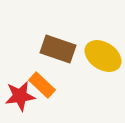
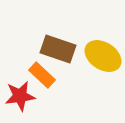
orange rectangle: moved 10 px up
